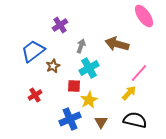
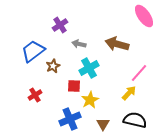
gray arrow: moved 2 px left, 2 px up; rotated 96 degrees counterclockwise
yellow star: moved 1 px right
brown triangle: moved 2 px right, 2 px down
